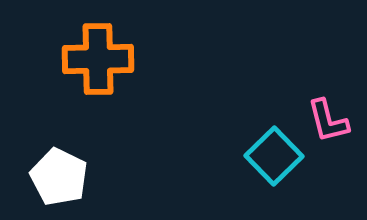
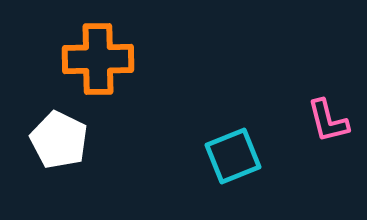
cyan square: moved 41 px left; rotated 22 degrees clockwise
white pentagon: moved 37 px up
